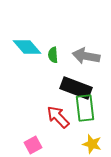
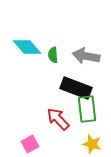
green rectangle: moved 2 px right, 1 px down
red arrow: moved 2 px down
pink square: moved 3 px left, 1 px up
